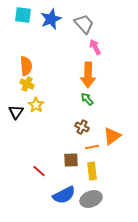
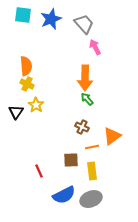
orange arrow: moved 3 px left, 3 px down
red line: rotated 24 degrees clockwise
